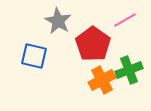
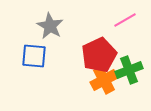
gray star: moved 8 px left, 5 px down
red pentagon: moved 6 px right, 11 px down; rotated 12 degrees clockwise
blue square: rotated 8 degrees counterclockwise
orange cross: moved 2 px right
